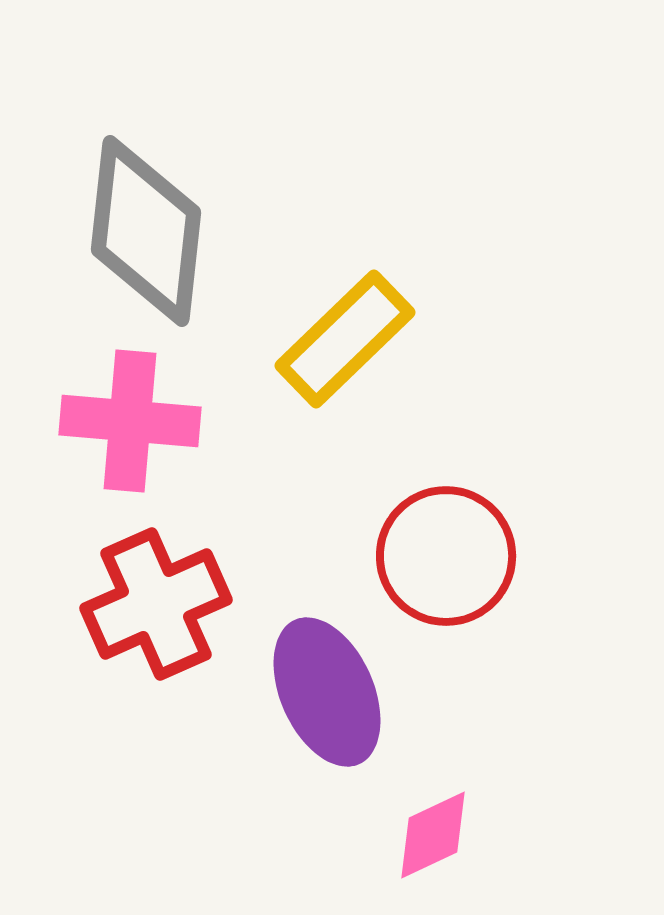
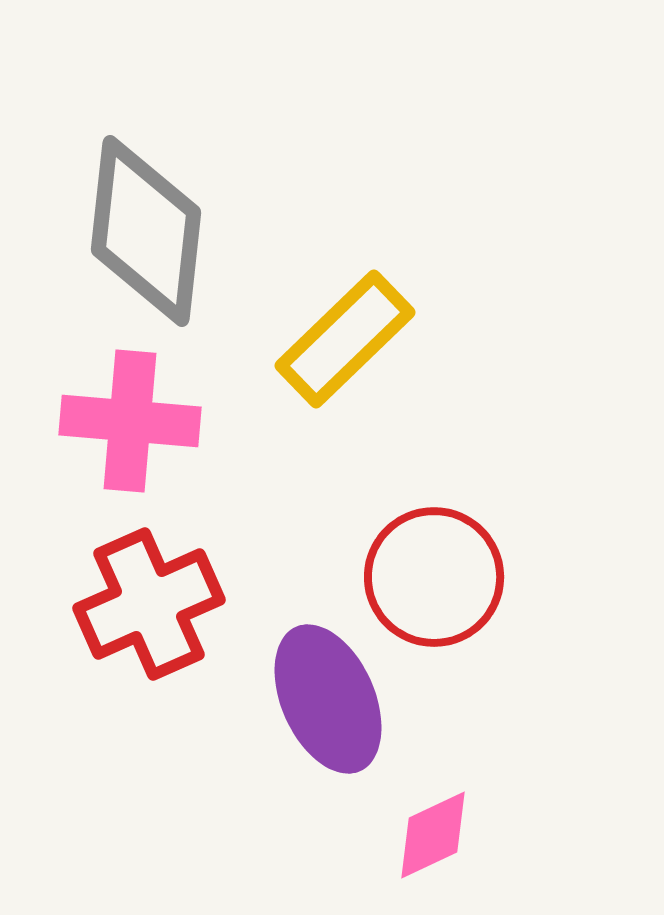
red circle: moved 12 px left, 21 px down
red cross: moved 7 px left
purple ellipse: moved 1 px right, 7 px down
